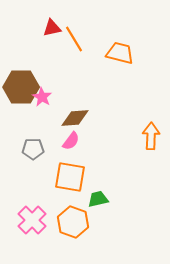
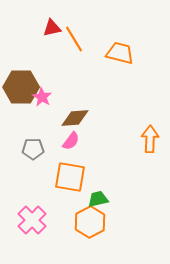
orange arrow: moved 1 px left, 3 px down
orange hexagon: moved 17 px right; rotated 12 degrees clockwise
